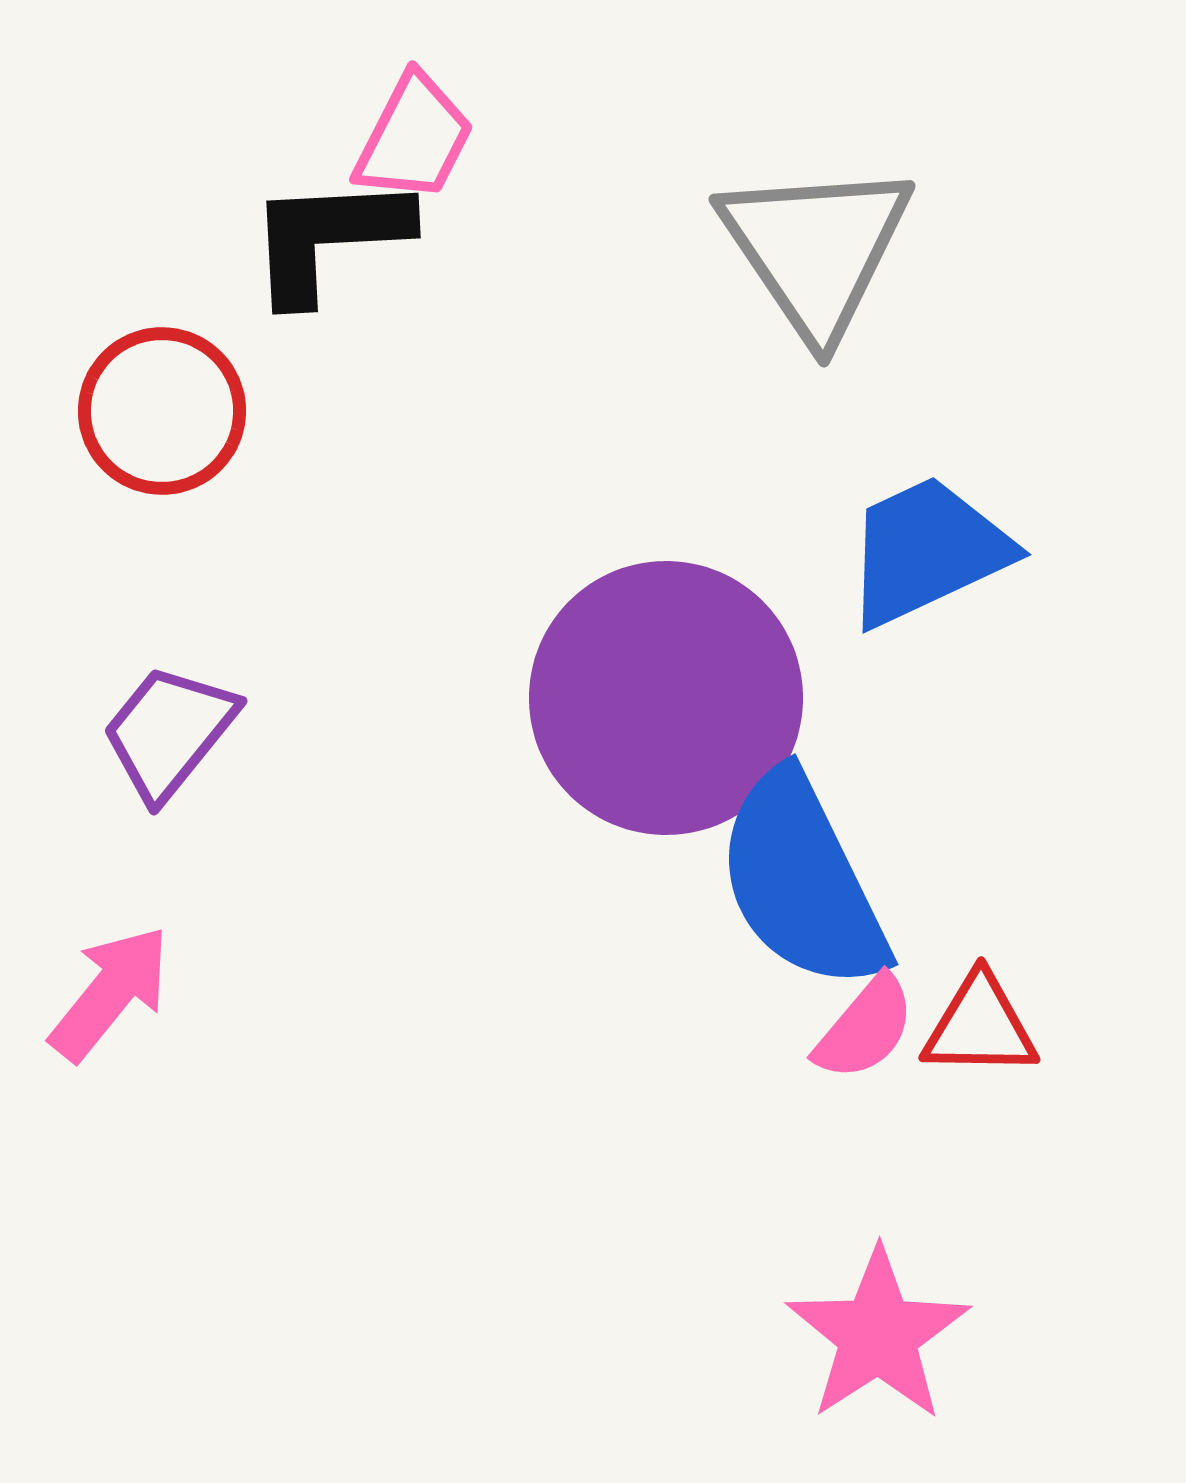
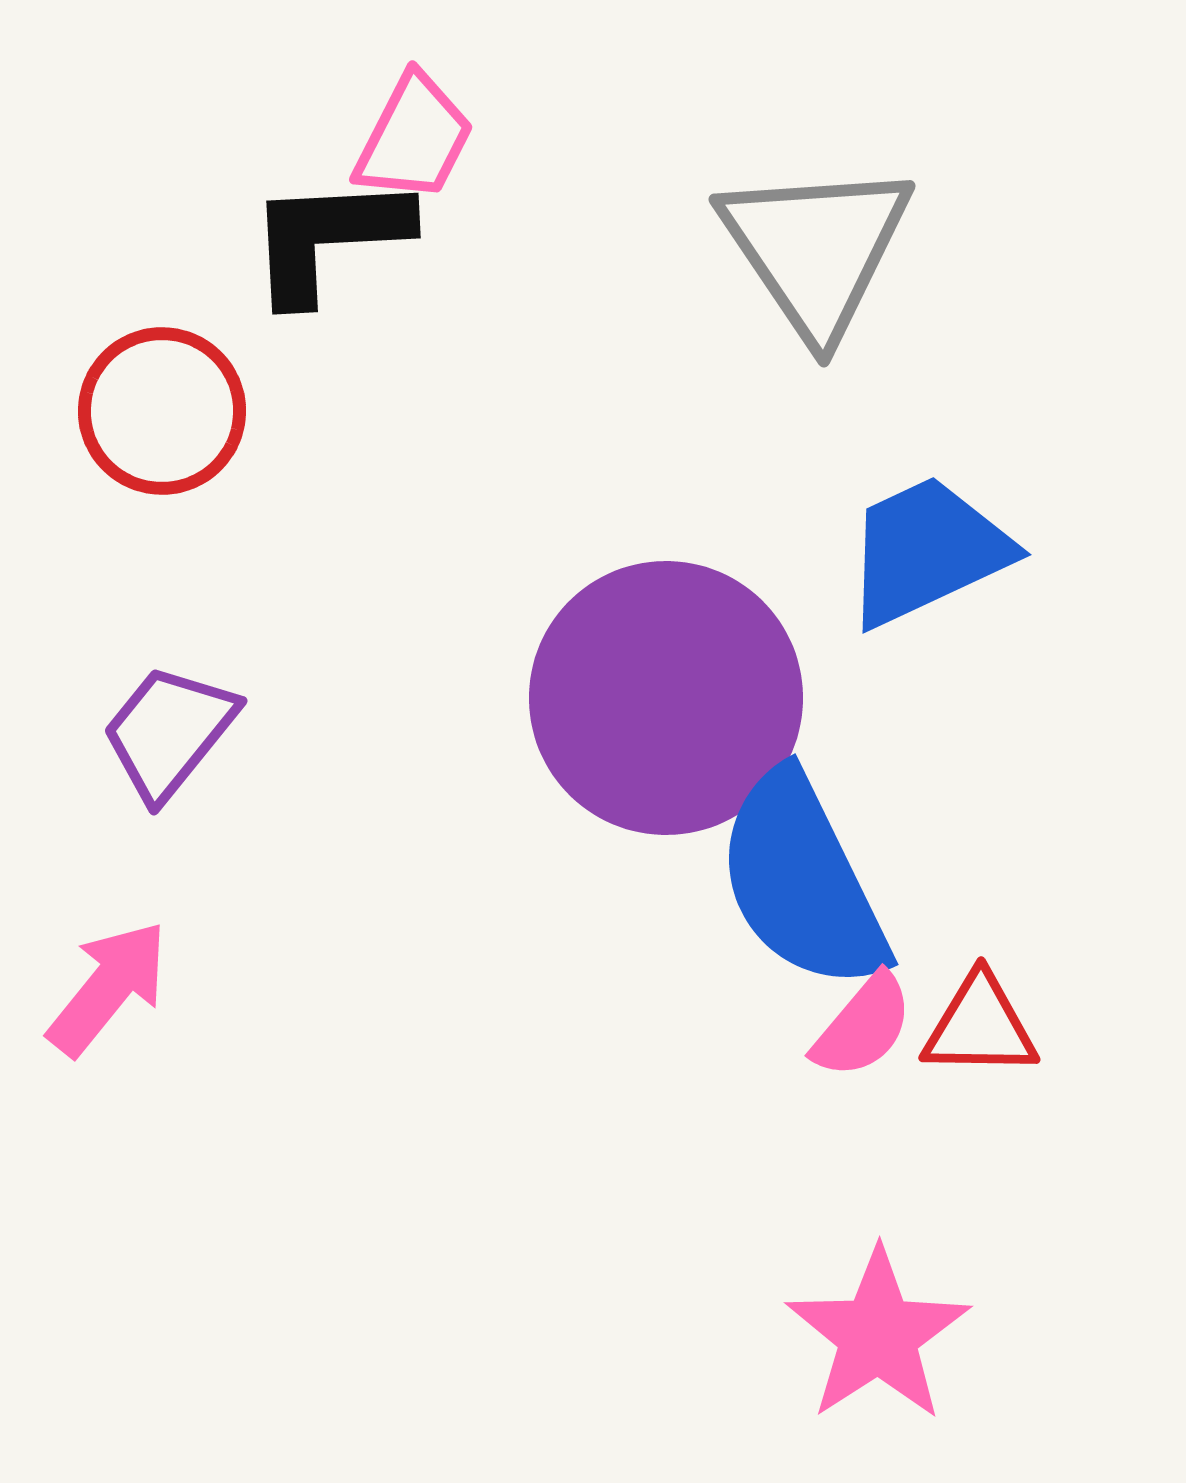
pink arrow: moved 2 px left, 5 px up
pink semicircle: moved 2 px left, 2 px up
